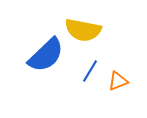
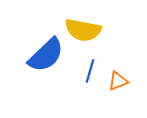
blue line: rotated 15 degrees counterclockwise
